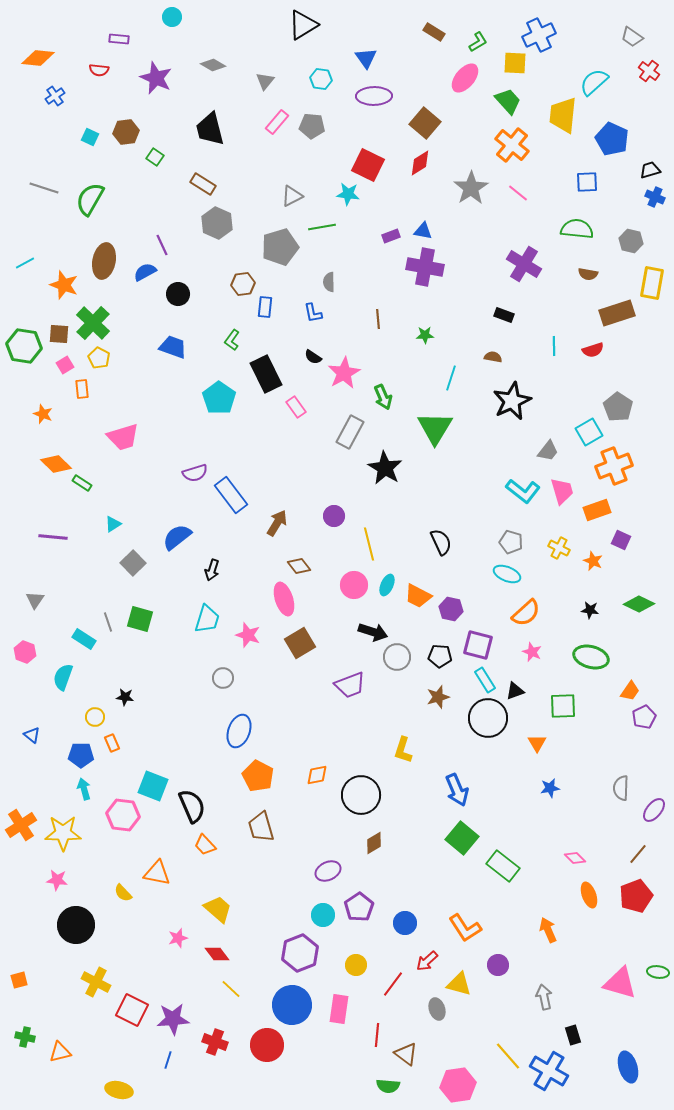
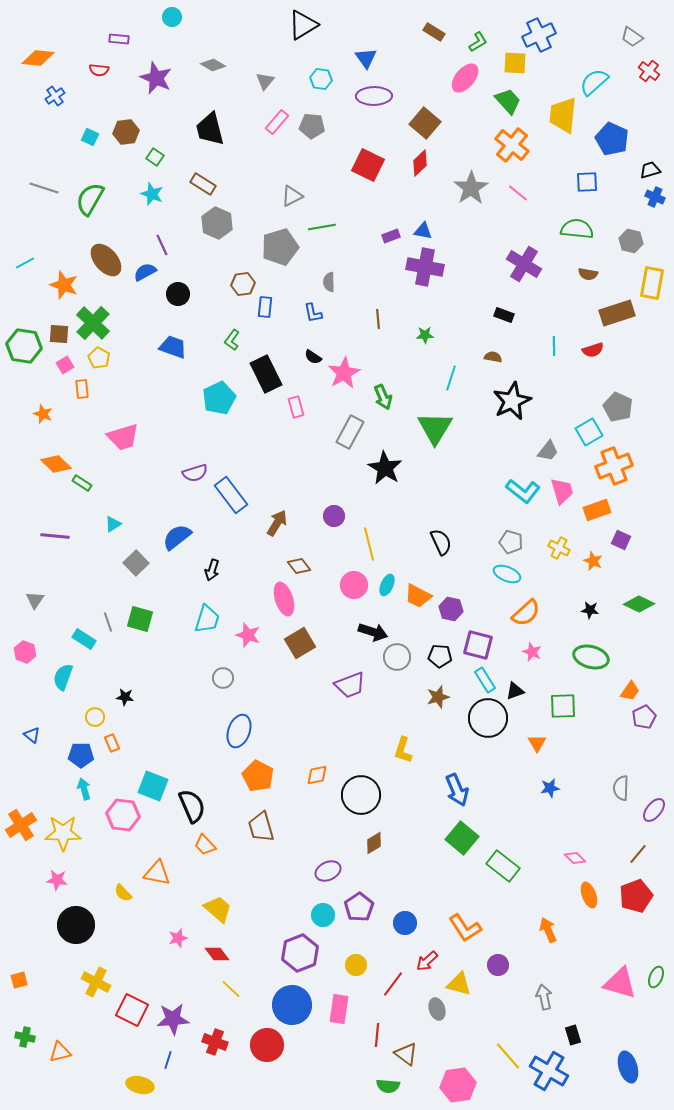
red diamond at (420, 163): rotated 12 degrees counterclockwise
cyan star at (348, 194): moved 196 px left; rotated 15 degrees clockwise
brown ellipse at (104, 261): moved 2 px right, 1 px up; rotated 52 degrees counterclockwise
cyan pentagon at (219, 398): rotated 12 degrees clockwise
pink rectangle at (296, 407): rotated 20 degrees clockwise
gray pentagon at (618, 407): rotated 8 degrees counterclockwise
purple line at (53, 537): moved 2 px right, 1 px up
gray square at (133, 563): moved 3 px right
green ellipse at (658, 972): moved 2 px left, 5 px down; rotated 75 degrees counterclockwise
yellow ellipse at (119, 1090): moved 21 px right, 5 px up
